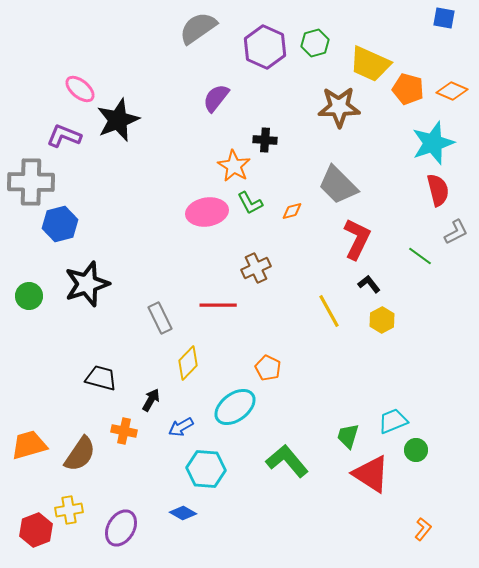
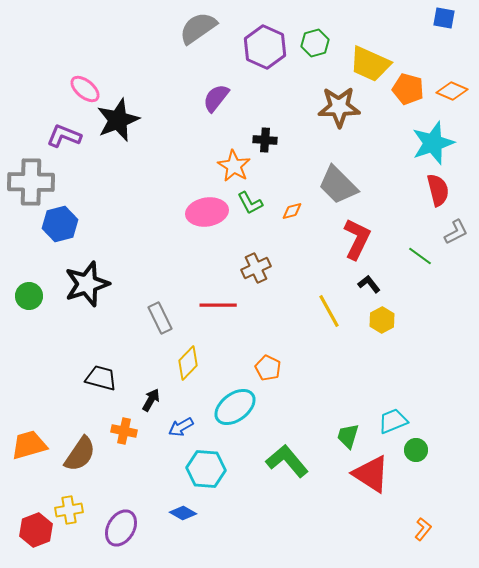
pink ellipse at (80, 89): moved 5 px right
